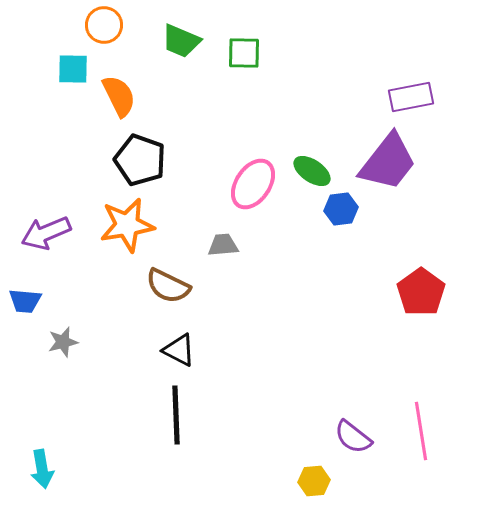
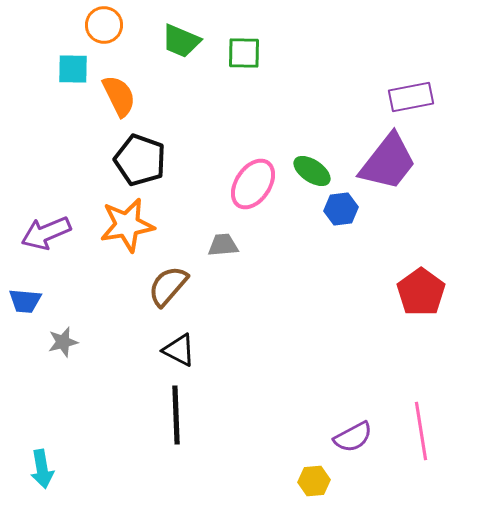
brown semicircle: rotated 105 degrees clockwise
purple semicircle: rotated 66 degrees counterclockwise
